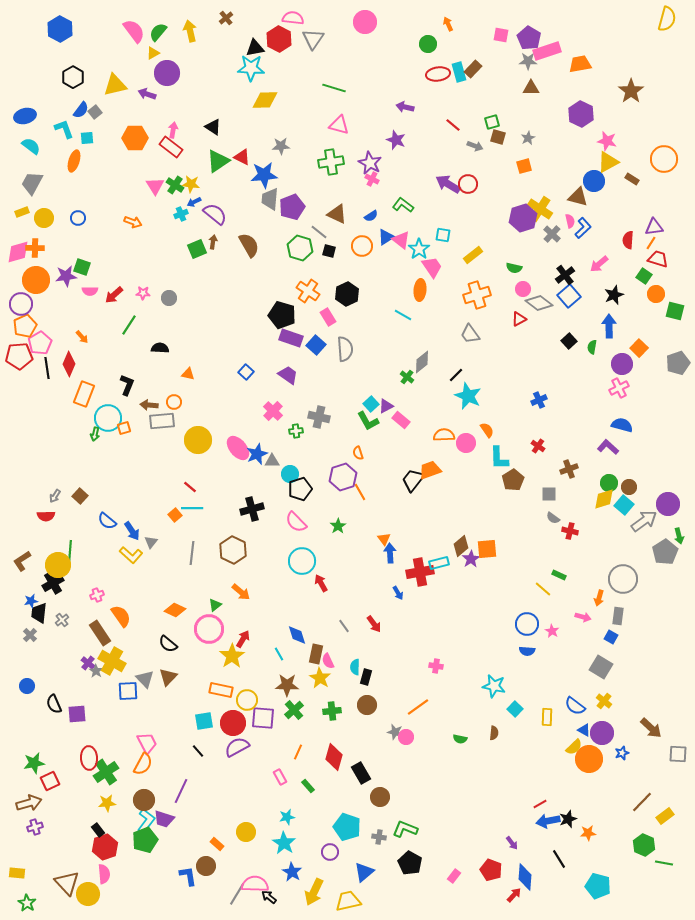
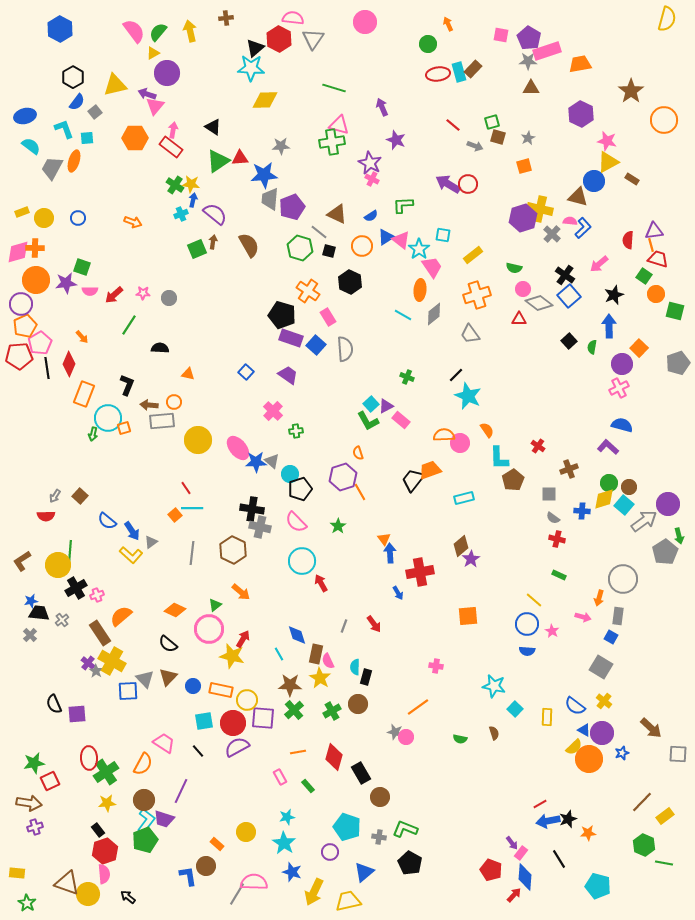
brown cross at (226, 18): rotated 32 degrees clockwise
black triangle at (255, 48): rotated 30 degrees counterclockwise
purple arrow at (405, 107): moved 23 px left; rotated 54 degrees clockwise
blue semicircle at (81, 110): moved 4 px left, 8 px up
red triangle at (242, 157): moved 2 px left, 1 px down; rotated 30 degrees counterclockwise
orange circle at (664, 159): moved 39 px up
green cross at (331, 162): moved 1 px right, 20 px up
gray trapezoid at (32, 183): moved 20 px right, 15 px up
pink triangle at (155, 186): moved 80 px up; rotated 12 degrees clockwise
blue arrow at (194, 202): moved 1 px left, 2 px up; rotated 128 degrees clockwise
green L-shape at (403, 205): rotated 40 degrees counterclockwise
yellow cross at (540, 209): rotated 20 degrees counterclockwise
pink semicircle at (570, 221): rotated 72 degrees counterclockwise
purple triangle at (654, 227): moved 4 px down
orange line at (651, 243): moved 2 px down; rotated 48 degrees counterclockwise
black cross at (565, 275): rotated 18 degrees counterclockwise
purple star at (66, 276): moved 7 px down
black hexagon at (347, 294): moved 3 px right, 12 px up; rotated 10 degrees counterclockwise
red triangle at (519, 319): rotated 28 degrees clockwise
gray diamond at (422, 362): moved 12 px right, 48 px up
green cross at (407, 377): rotated 16 degrees counterclockwise
blue cross at (539, 400): moved 43 px right, 111 px down; rotated 28 degrees clockwise
gray cross at (319, 417): moved 59 px left, 110 px down
green arrow at (95, 434): moved 2 px left
pink circle at (466, 443): moved 6 px left
blue star at (257, 454): moved 1 px left, 8 px down; rotated 20 degrees clockwise
gray triangle at (272, 461): rotated 42 degrees clockwise
red line at (190, 487): moved 4 px left, 1 px down; rotated 16 degrees clockwise
black cross at (252, 509): rotated 25 degrees clockwise
red cross at (570, 531): moved 13 px left, 8 px down
gray triangle at (151, 542): rotated 16 degrees clockwise
orange square at (487, 549): moved 19 px left, 67 px down
cyan rectangle at (439, 563): moved 25 px right, 65 px up
black cross at (53, 583): moved 23 px right, 5 px down
yellow line at (543, 589): moved 9 px left, 11 px down
black trapezoid at (39, 613): rotated 90 degrees clockwise
orange semicircle at (121, 616): rotated 95 degrees counterclockwise
gray line at (344, 626): rotated 56 degrees clockwise
yellow star at (232, 656): rotated 25 degrees counterclockwise
brown star at (287, 685): moved 3 px right
blue circle at (27, 686): moved 166 px right
brown circle at (367, 705): moved 9 px left, 1 px up
green cross at (332, 711): rotated 24 degrees counterclockwise
brown semicircle at (494, 733): rotated 24 degrees counterclockwise
pink trapezoid at (147, 743): moved 17 px right; rotated 30 degrees counterclockwise
orange line at (298, 752): rotated 56 degrees clockwise
brown arrow at (29, 803): rotated 25 degrees clockwise
red hexagon at (105, 847): moved 4 px down
blue star at (292, 872): rotated 12 degrees counterclockwise
pink rectangle at (454, 876): moved 67 px right, 23 px up
brown triangle at (67, 883): rotated 28 degrees counterclockwise
pink semicircle at (255, 884): moved 1 px left, 2 px up
black arrow at (269, 897): moved 141 px left
